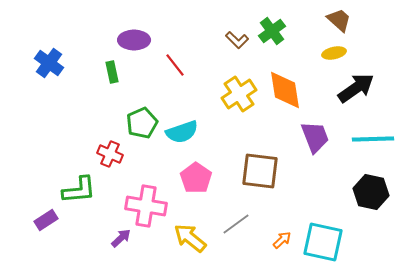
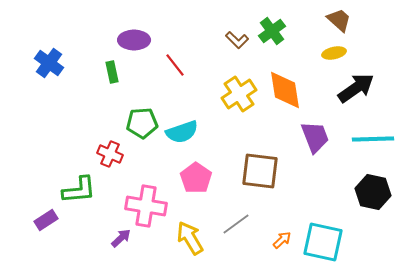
green pentagon: rotated 20 degrees clockwise
black hexagon: moved 2 px right
yellow arrow: rotated 20 degrees clockwise
